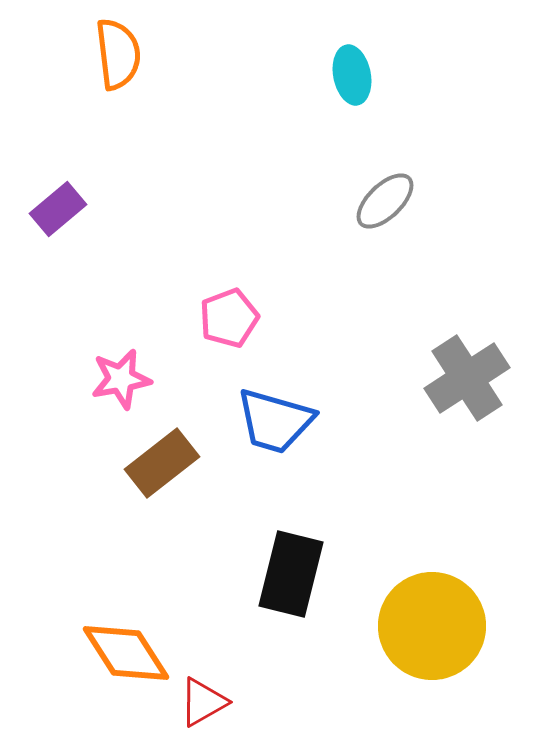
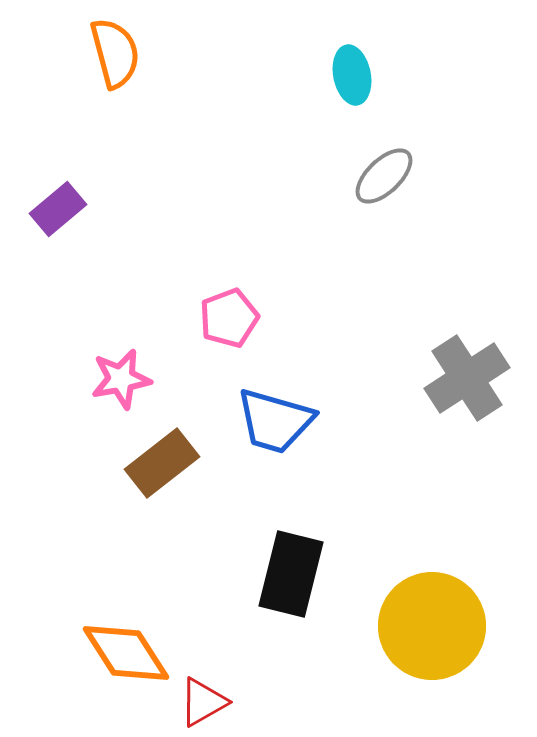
orange semicircle: moved 3 px left, 1 px up; rotated 8 degrees counterclockwise
gray ellipse: moved 1 px left, 25 px up
